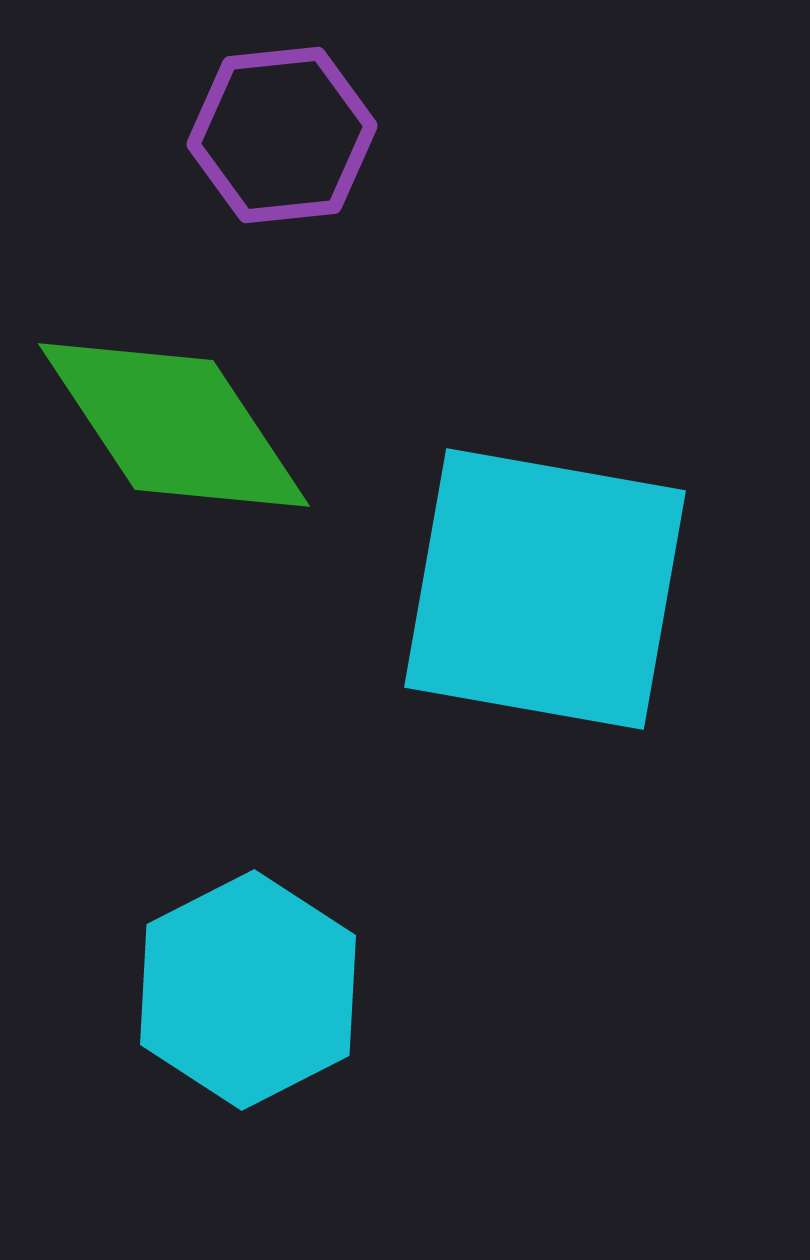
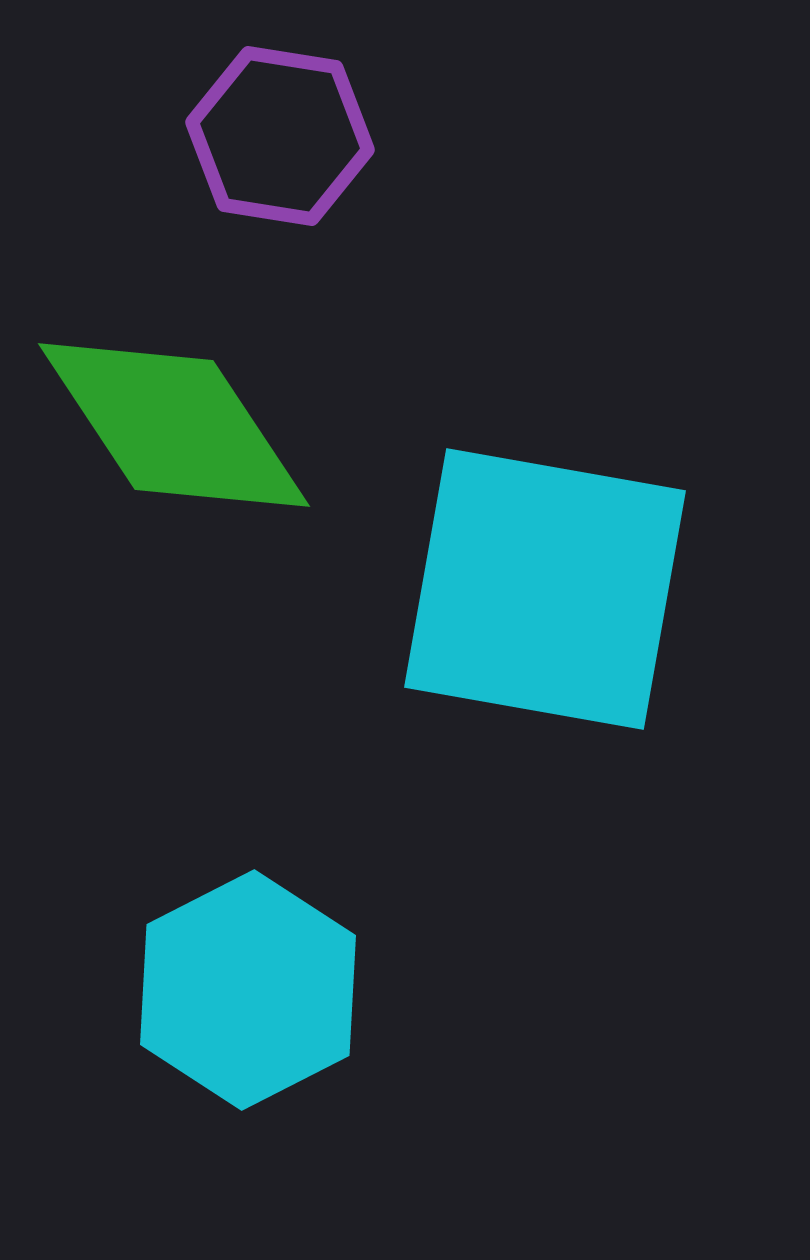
purple hexagon: moved 2 px left, 1 px down; rotated 15 degrees clockwise
